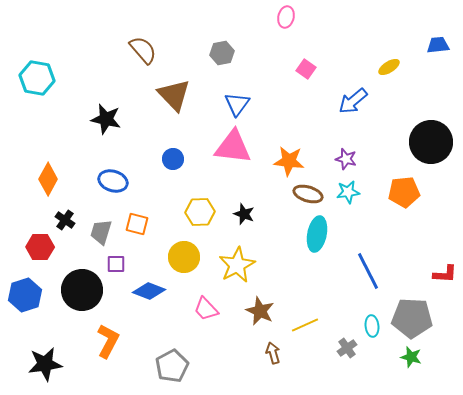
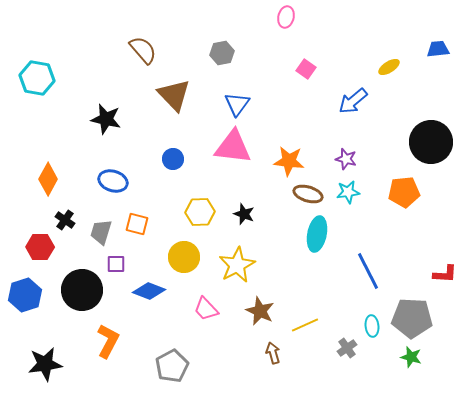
blue trapezoid at (438, 45): moved 4 px down
